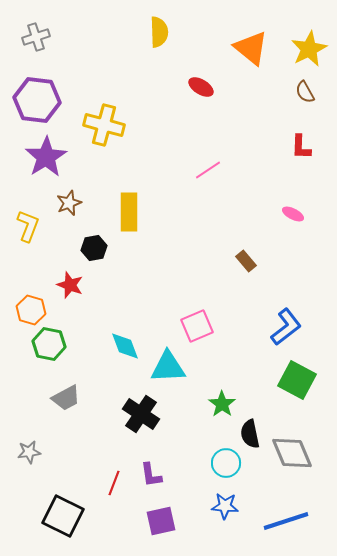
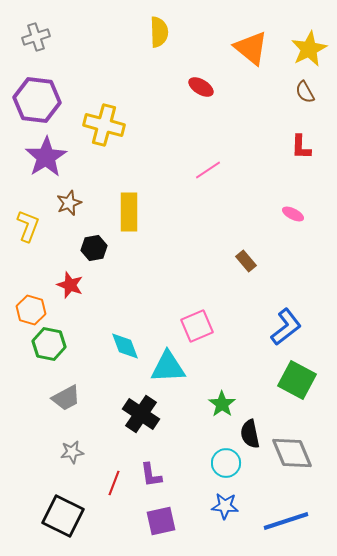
gray star: moved 43 px right
